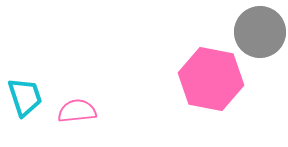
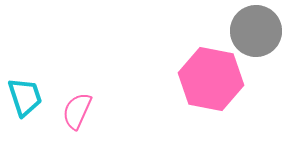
gray circle: moved 4 px left, 1 px up
pink semicircle: rotated 60 degrees counterclockwise
